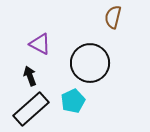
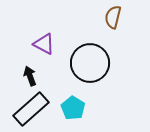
purple triangle: moved 4 px right
cyan pentagon: moved 7 px down; rotated 15 degrees counterclockwise
